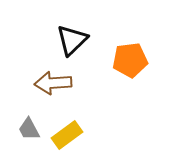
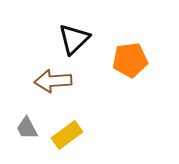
black triangle: moved 2 px right, 1 px up
brown arrow: moved 2 px up
gray trapezoid: moved 2 px left, 1 px up
